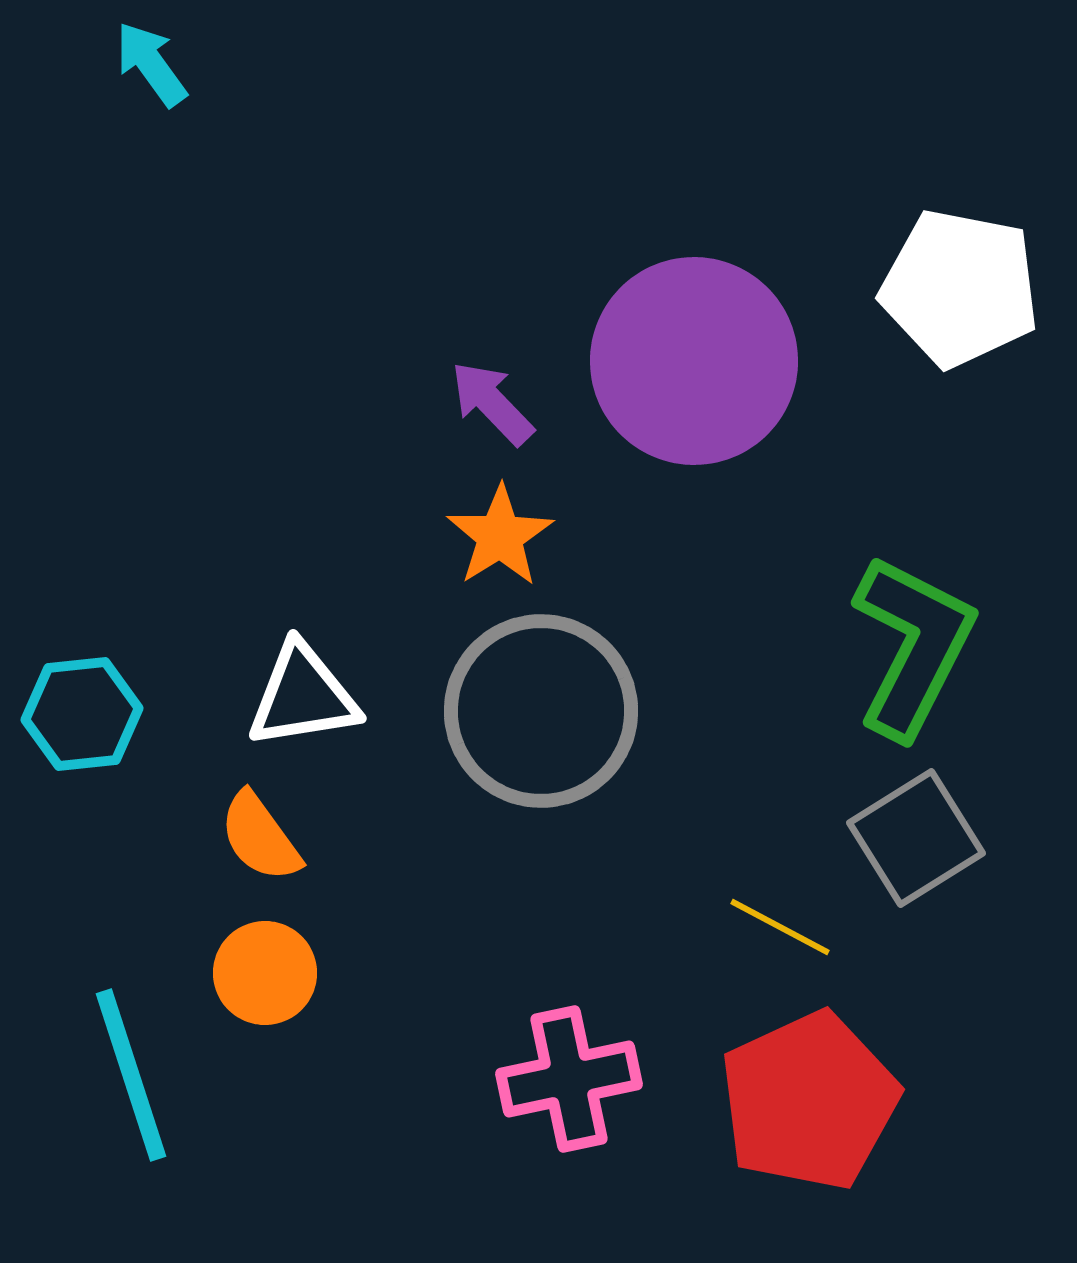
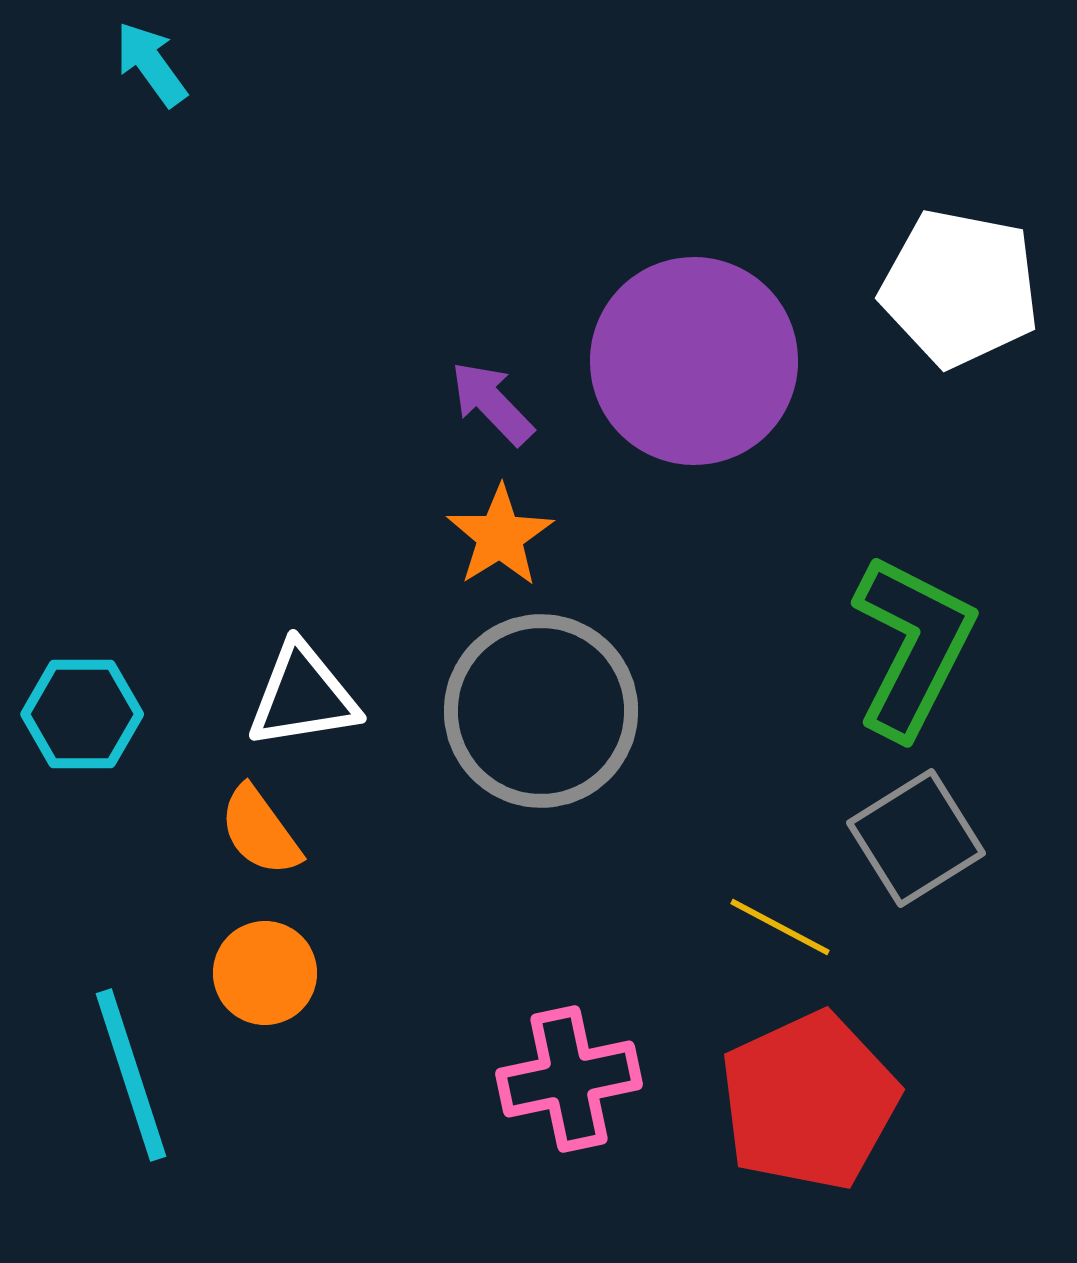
cyan hexagon: rotated 6 degrees clockwise
orange semicircle: moved 6 px up
